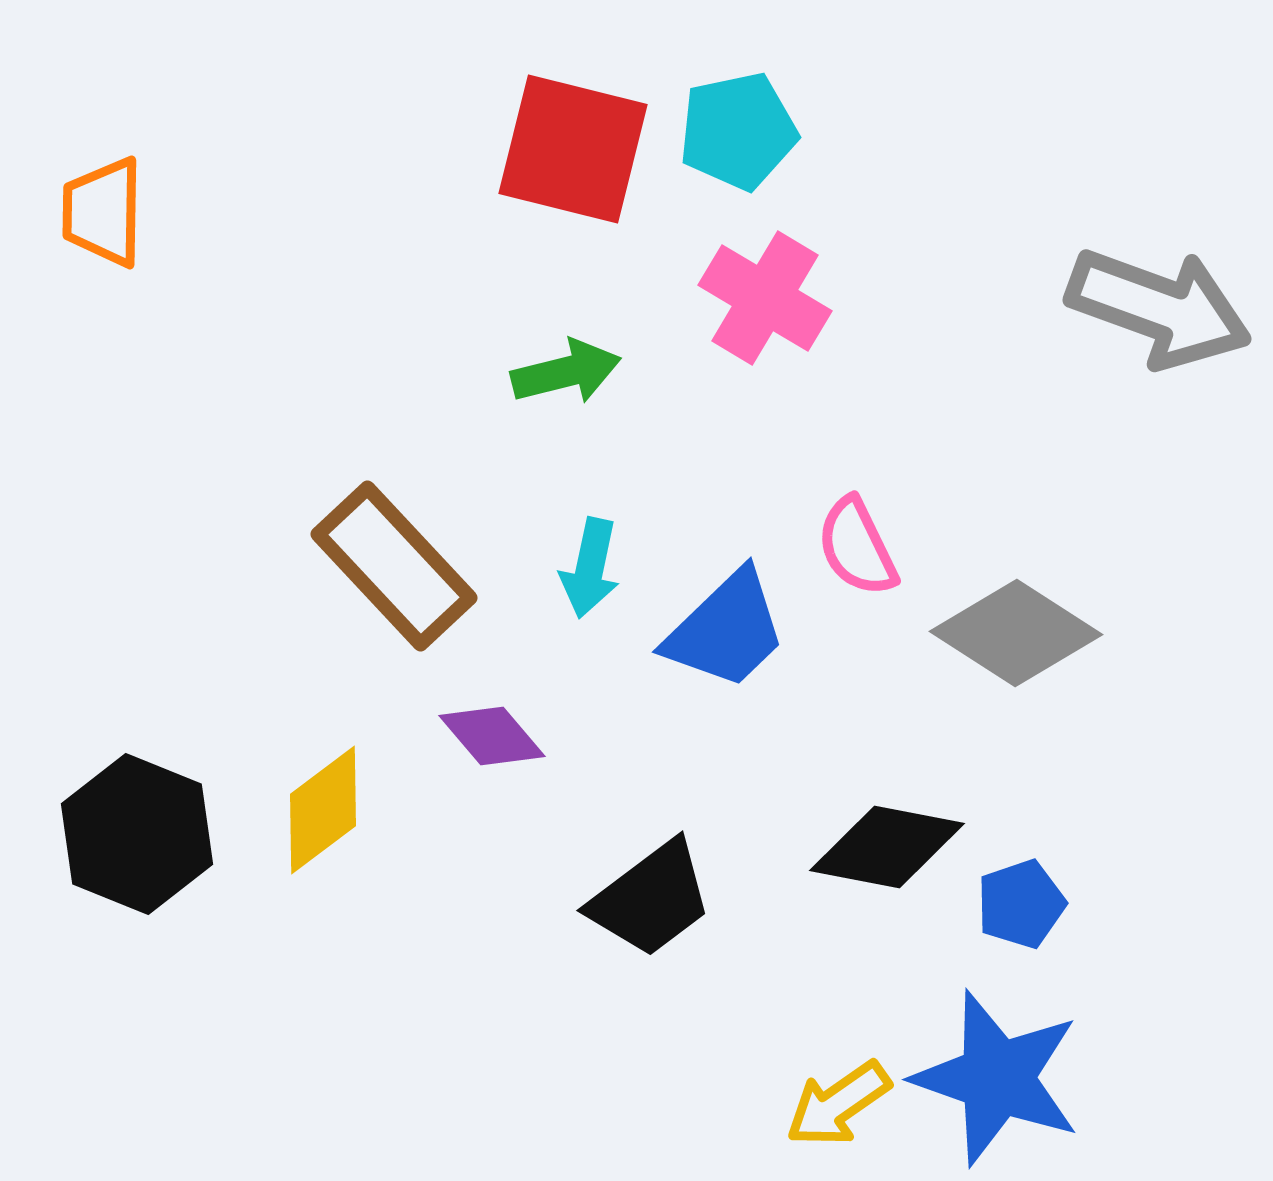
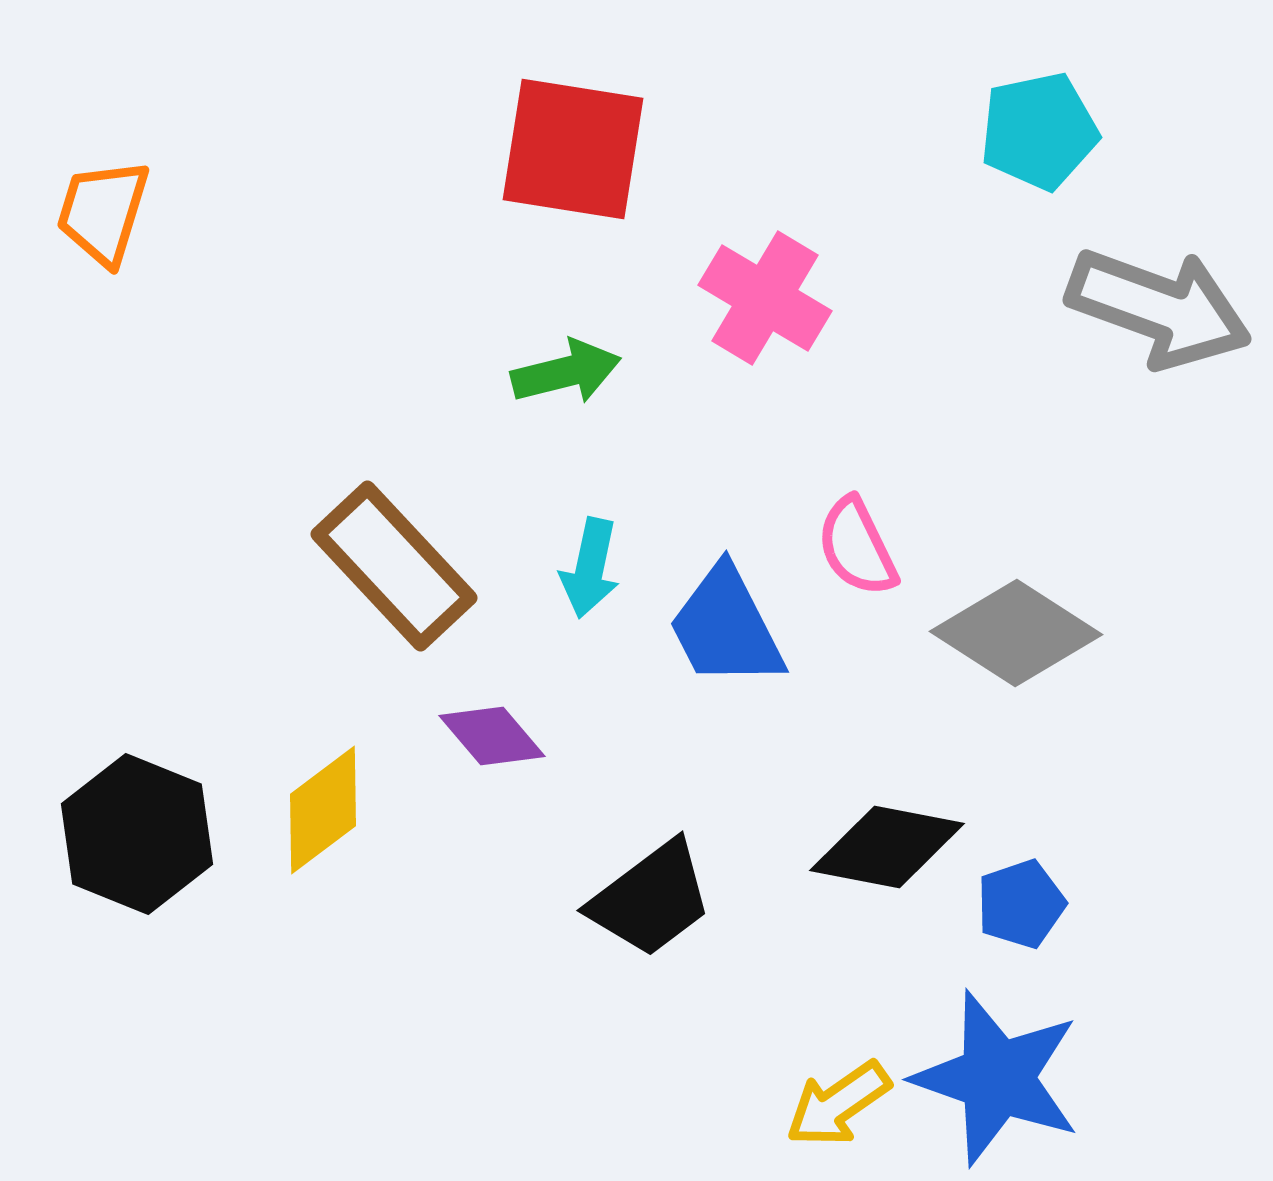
cyan pentagon: moved 301 px right
red square: rotated 5 degrees counterclockwise
orange trapezoid: rotated 16 degrees clockwise
blue trapezoid: moved 3 px up; rotated 107 degrees clockwise
